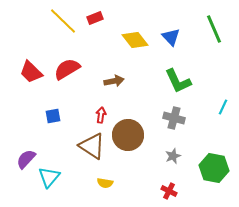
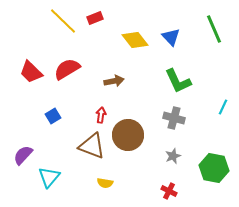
blue square: rotated 21 degrees counterclockwise
brown triangle: rotated 12 degrees counterclockwise
purple semicircle: moved 3 px left, 4 px up
